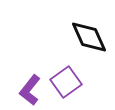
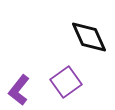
purple L-shape: moved 11 px left
